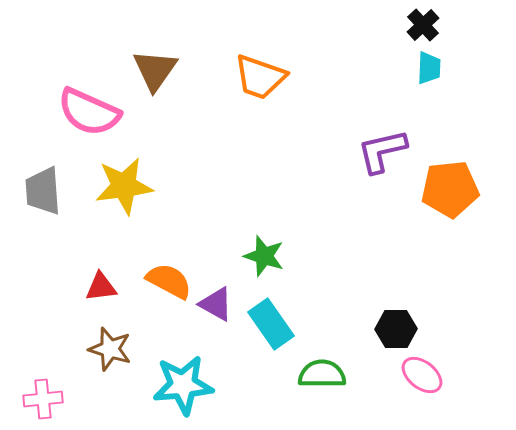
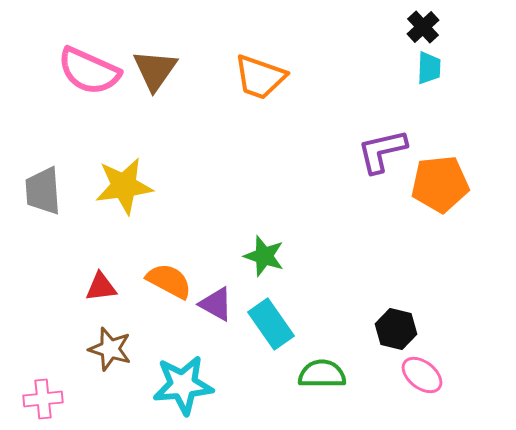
black cross: moved 2 px down
pink semicircle: moved 41 px up
orange pentagon: moved 10 px left, 5 px up
black hexagon: rotated 15 degrees clockwise
